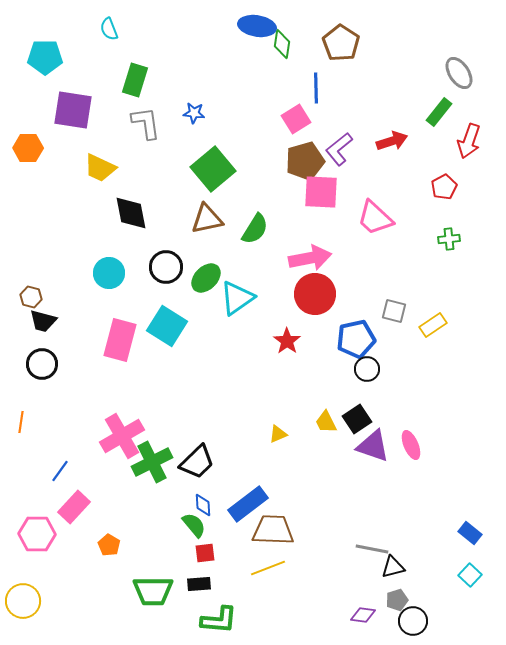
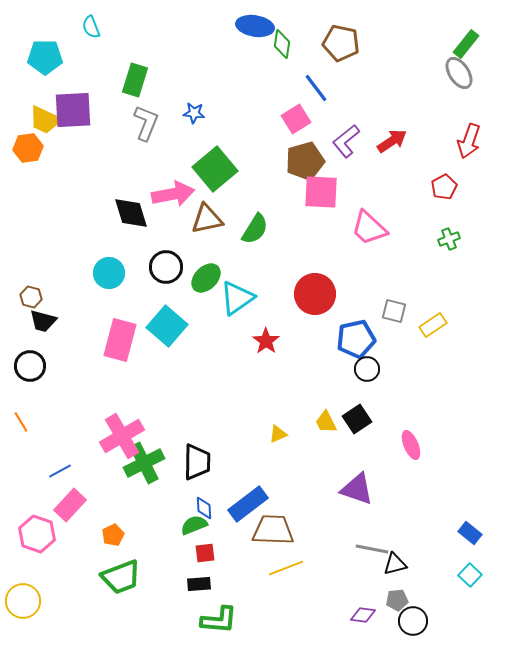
blue ellipse at (257, 26): moved 2 px left
cyan semicircle at (109, 29): moved 18 px left, 2 px up
brown pentagon at (341, 43): rotated 21 degrees counterclockwise
blue line at (316, 88): rotated 36 degrees counterclockwise
purple square at (73, 110): rotated 12 degrees counterclockwise
green rectangle at (439, 112): moved 27 px right, 68 px up
gray L-shape at (146, 123): rotated 30 degrees clockwise
red arrow at (392, 141): rotated 16 degrees counterclockwise
orange hexagon at (28, 148): rotated 8 degrees counterclockwise
purple L-shape at (339, 149): moved 7 px right, 8 px up
yellow trapezoid at (100, 168): moved 55 px left, 48 px up
green square at (213, 169): moved 2 px right
black diamond at (131, 213): rotated 6 degrees counterclockwise
pink trapezoid at (375, 218): moved 6 px left, 10 px down
green cross at (449, 239): rotated 15 degrees counterclockwise
pink arrow at (310, 258): moved 137 px left, 64 px up
cyan square at (167, 326): rotated 9 degrees clockwise
red star at (287, 341): moved 21 px left
black circle at (42, 364): moved 12 px left, 2 px down
orange line at (21, 422): rotated 40 degrees counterclockwise
purple triangle at (373, 446): moved 16 px left, 43 px down
green cross at (152, 462): moved 8 px left, 1 px down
black trapezoid at (197, 462): rotated 45 degrees counterclockwise
blue line at (60, 471): rotated 25 degrees clockwise
blue diamond at (203, 505): moved 1 px right, 3 px down
pink rectangle at (74, 507): moved 4 px left, 2 px up
green semicircle at (194, 525): rotated 72 degrees counterclockwise
pink hexagon at (37, 534): rotated 18 degrees clockwise
orange pentagon at (109, 545): moved 4 px right, 10 px up; rotated 15 degrees clockwise
black triangle at (393, 567): moved 2 px right, 3 px up
yellow line at (268, 568): moved 18 px right
green trapezoid at (153, 591): moved 32 px left, 14 px up; rotated 21 degrees counterclockwise
gray pentagon at (397, 600): rotated 10 degrees clockwise
